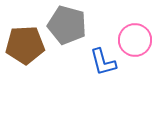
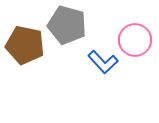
brown pentagon: rotated 15 degrees clockwise
blue L-shape: rotated 28 degrees counterclockwise
